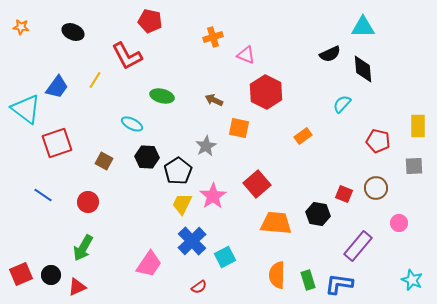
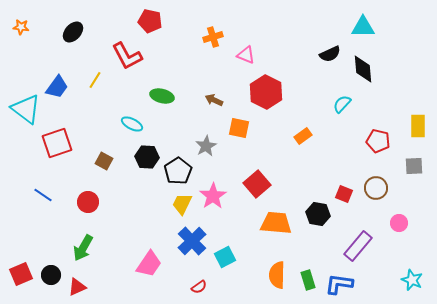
black ellipse at (73, 32): rotated 70 degrees counterclockwise
